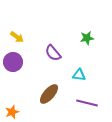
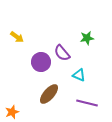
purple semicircle: moved 9 px right
purple circle: moved 28 px right
cyan triangle: rotated 16 degrees clockwise
